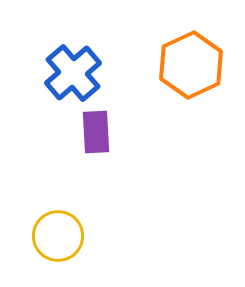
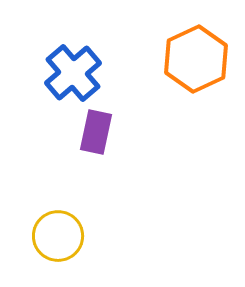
orange hexagon: moved 5 px right, 6 px up
purple rectangle: rotated 15 degrees clockwise
